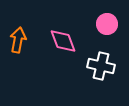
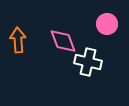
orange arrow: rotated 15 degrees counterclockwise
white cross: moved 13 px left, 4 px up
